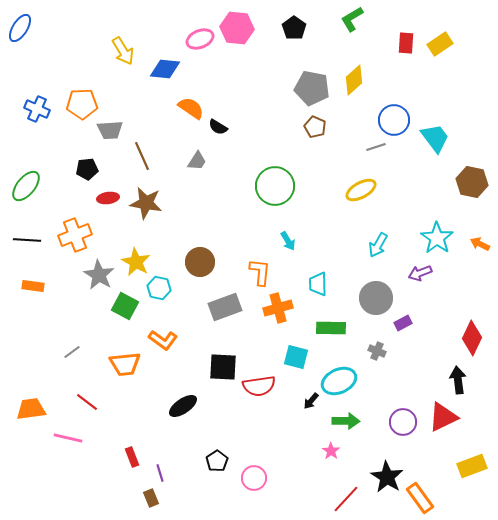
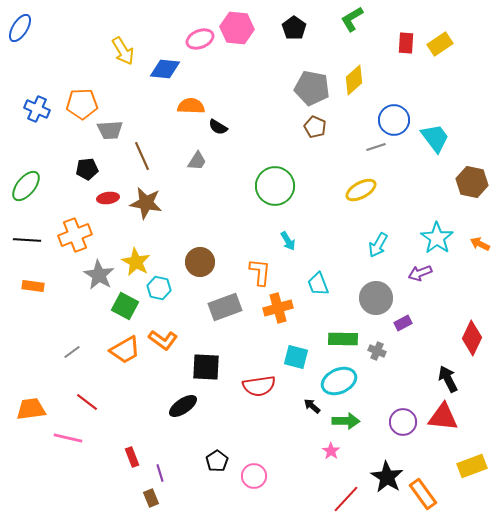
orange semicircle at (191, 108): moved 2 px up; rotated 32 degrees counterclockwise
cyan trapezoid at (318, 284): rotated 20 degrees counterclockwise
green rectangle at (331, 328): moved 12 px right, 11 px down
orange trapezoid at (125, 364): moved 14 px up; rotated 24 degrees counterclockwise
black square at (223, 367): moved 17 px left
black arrow at (458, 380): moved 10 px left, 1 px up; rotated 20 degrees counterclockwise
black arrow at (311, 401): moved 1 px right, 5 px down; rotated 90 degrees clockwise
red triangle at (443, 417): rotated 32 degrees clockwise
pink circle at (254, 478): moved 2 px up
orange rectangle at (420, 498): moved 3 px right, 4 px up
